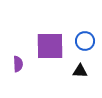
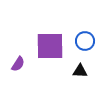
purple semicircle: rotated 35 degrees clockwise
